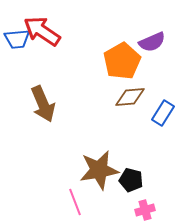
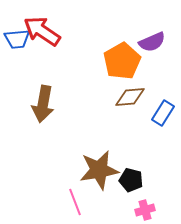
brown arrow: rotated 33 degrees clockwise
